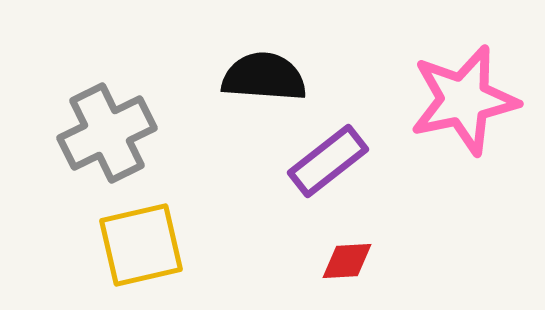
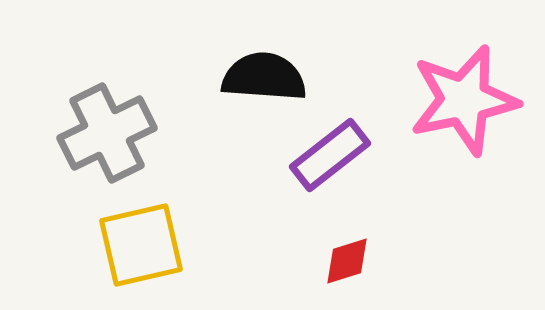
purple rectangle: moved 2 px right, 6 px up
red diamond: rotated 14 degrees counterclockwise
